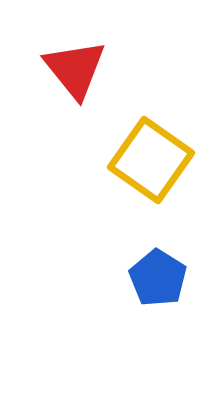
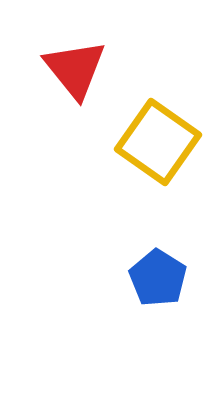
yellow square: moved 7 px right, 18 px up
